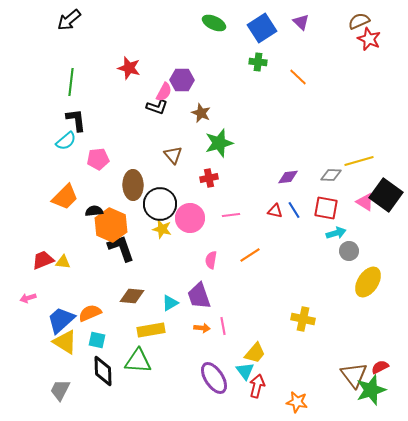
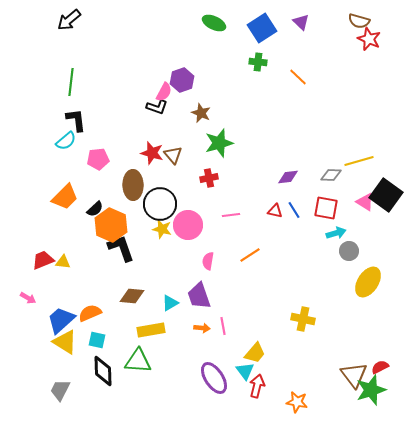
brown semicircle at (359, 21): rotated 140 degrees counterclockwise
red star at (129, 68): moved 23 px right, 85 px down
purple hexagon at (182, 80): rotated 20 degrees counterclockwise
black semicircle at (94, 211): moved 1 px right, 2 px up; rotated 144 degrees clockwise
pink circle at (190, 218): moved 2 px left, 7 px down
pink semicircle at (211, 260): moved 3 px left, 1 px down
pink arrow at (28, 298): rotated 133 degrees counterclockwise
